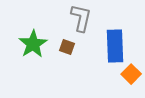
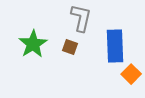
brown square: moved 3 px right
